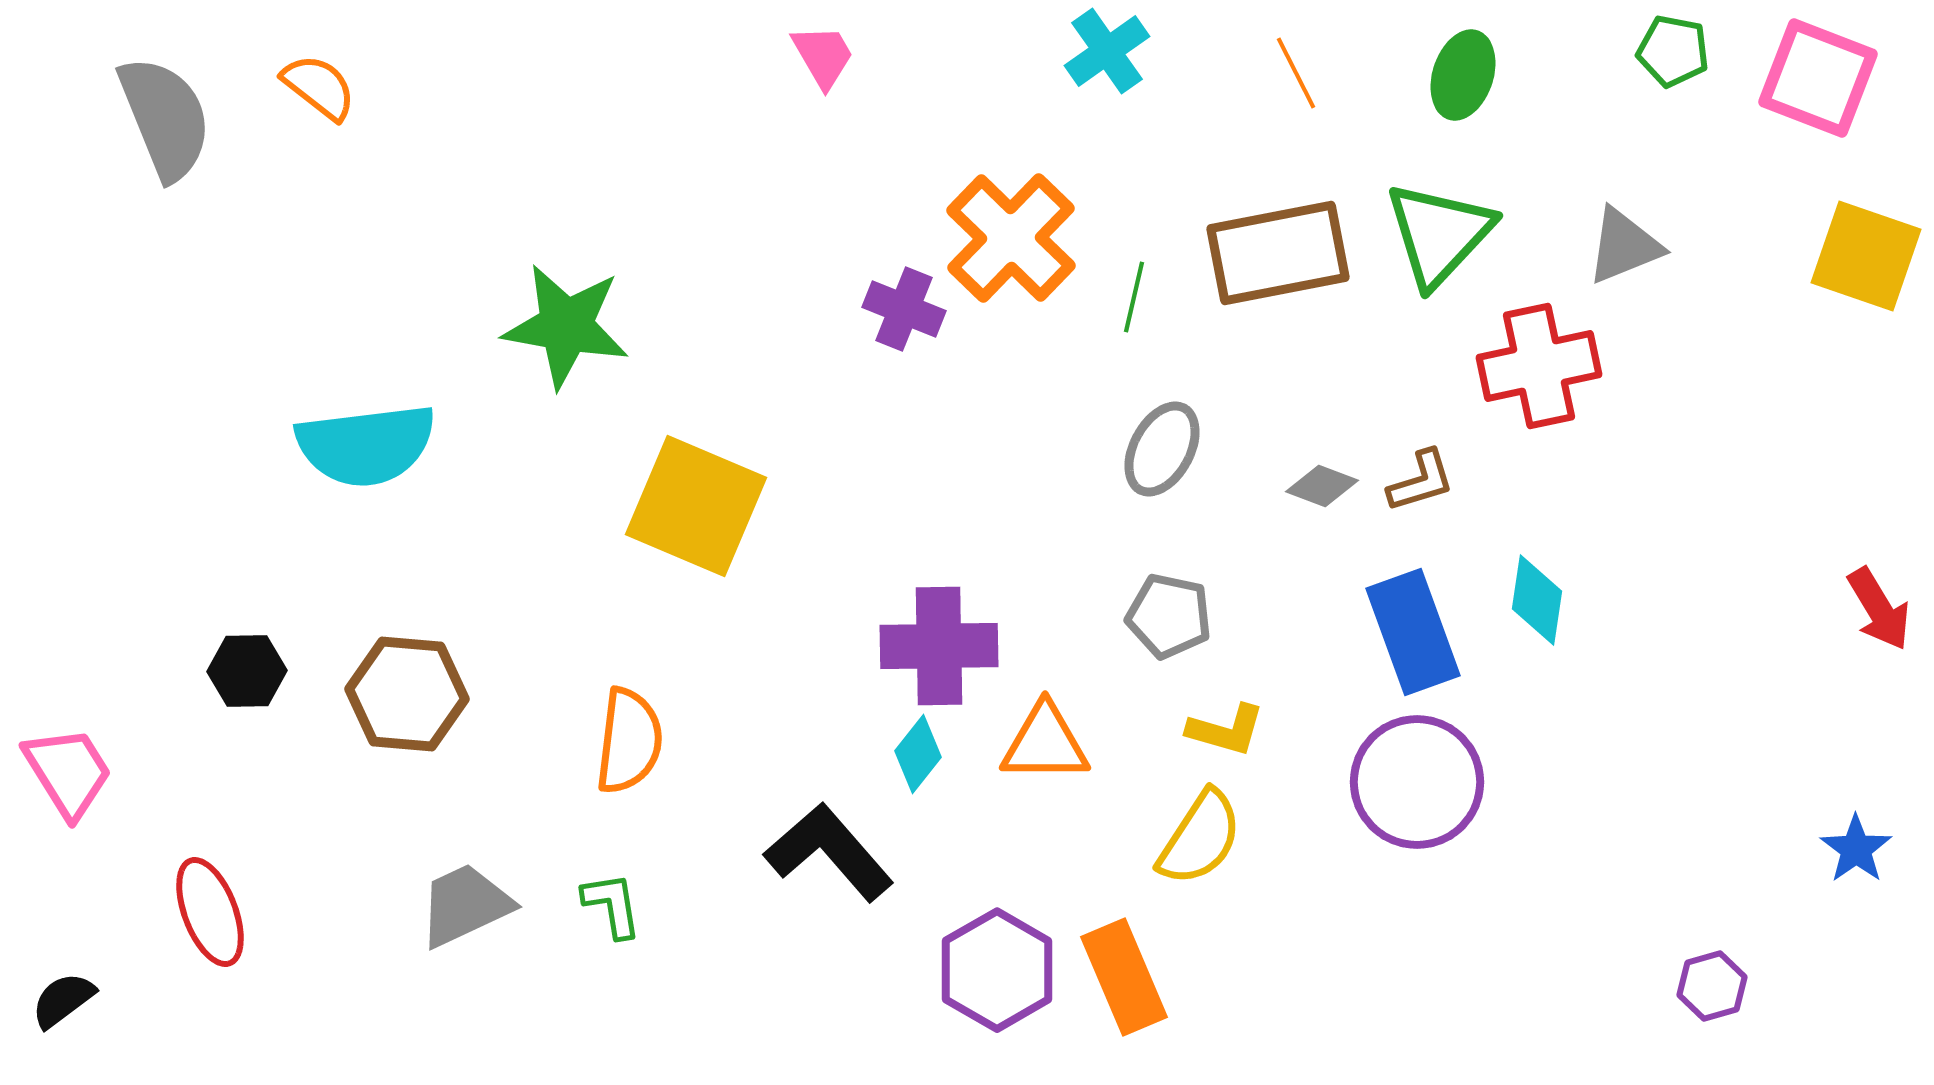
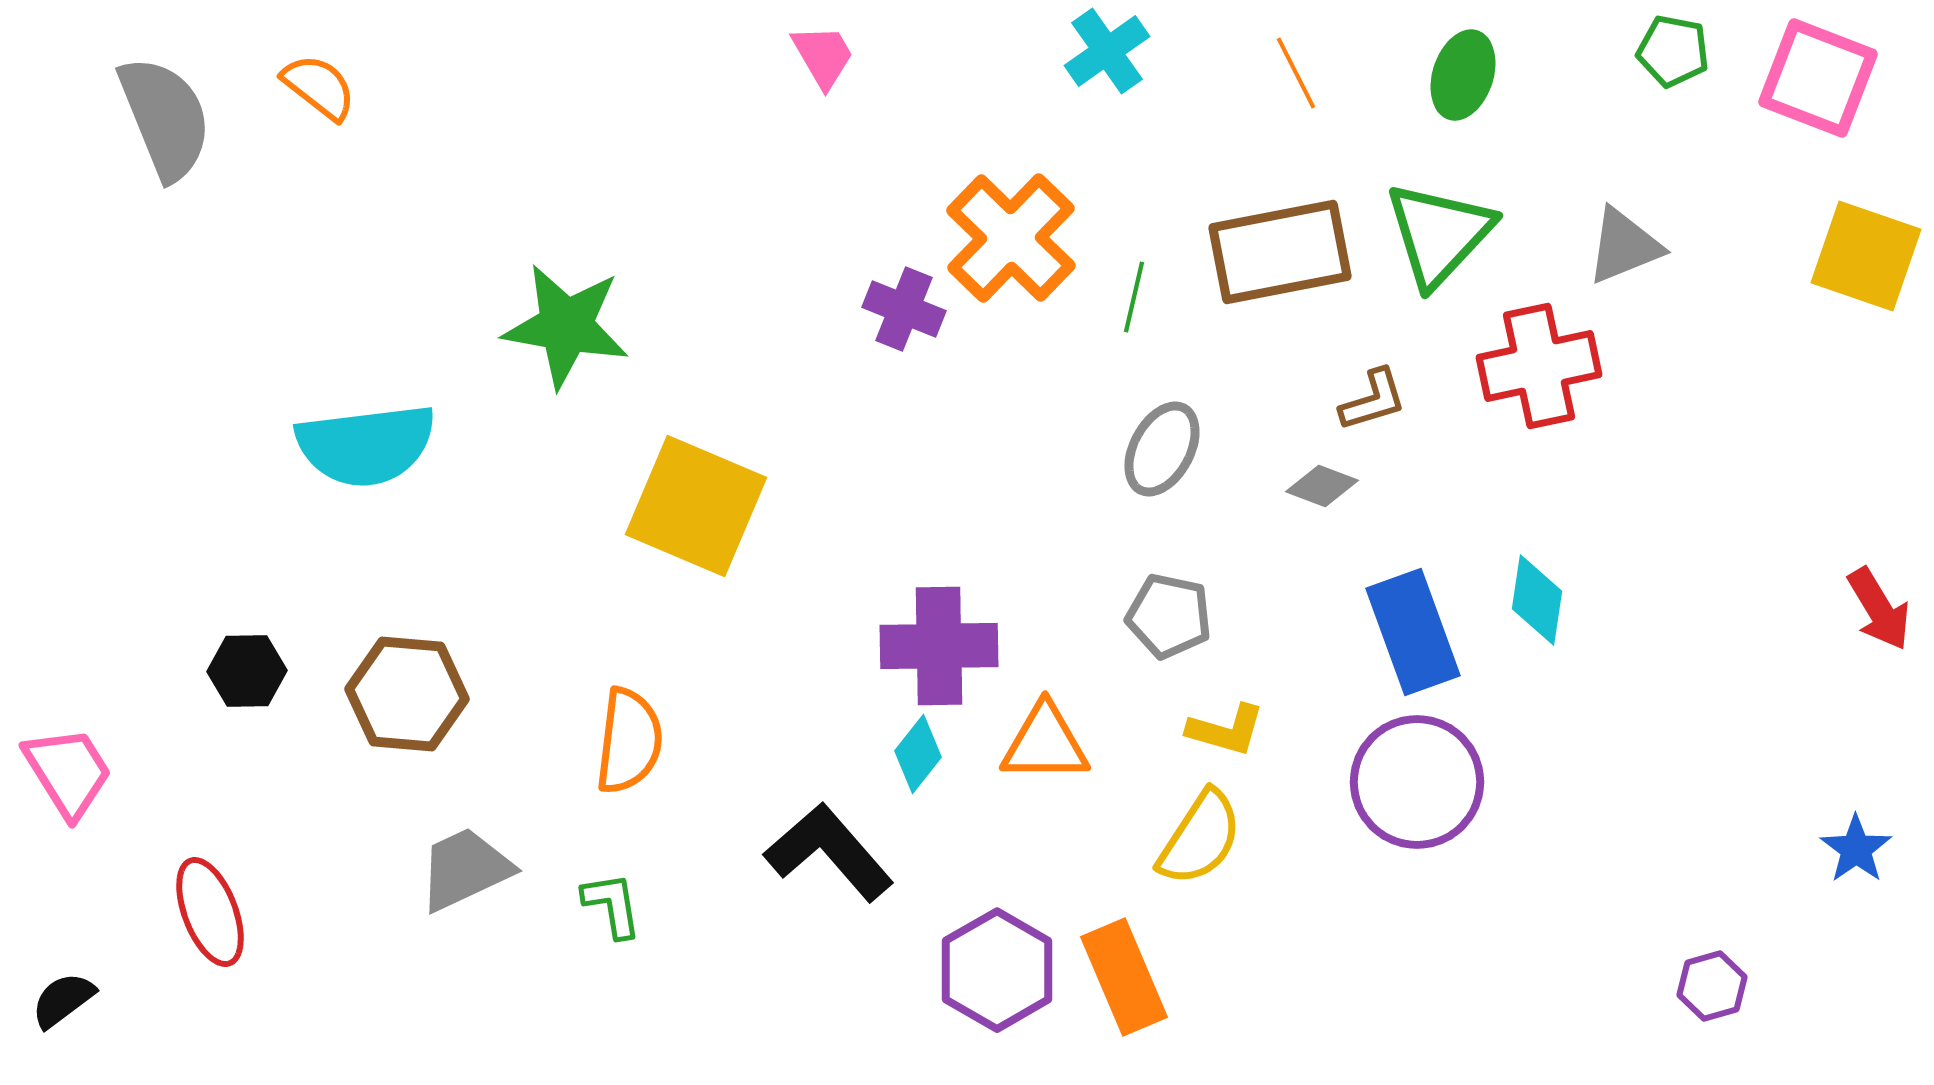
brown rectangle at (1278, 253): moved 2 px right, 1 px up
brown L-shape at (1421, 481): moved 48 px left, 81 px up
gray trapezoid at (465, 905): moved 36 px up
